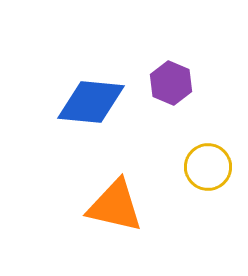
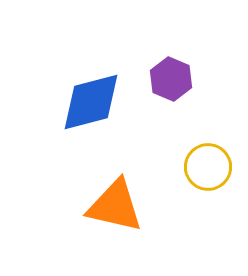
purple hexagon: moved 4 px up
blue diamond: rotated 20 degrees counterclockwise
